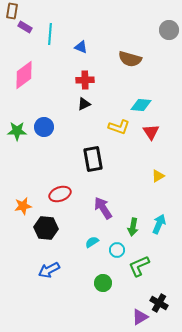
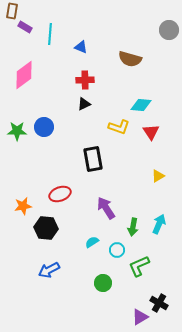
purple arrow: moved 3 px right
